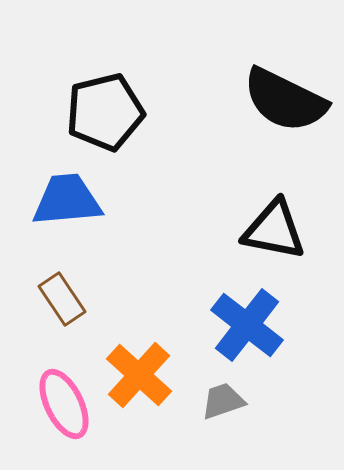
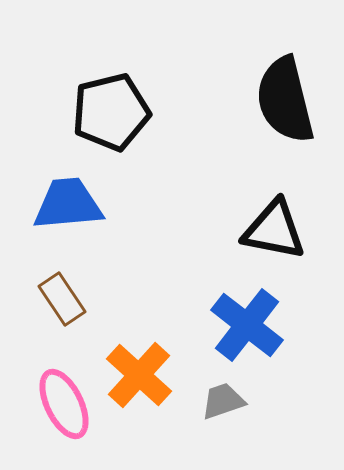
black semicircle: rotated 50 degrees clockwise
black pentagon: moved 6 px right
blue trapezoid: moved 1 px right, 4 px down
